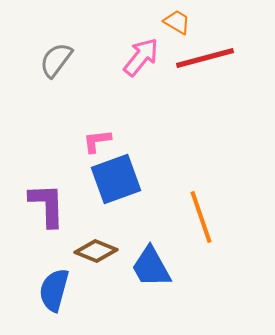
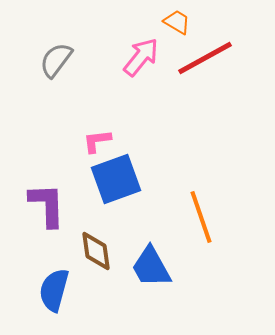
red line: rotated 14 degrees counterclockwise
brown diamond: rotated 60 degrees clockwise
